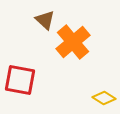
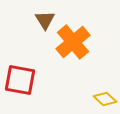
brown triangle: rotated 15 degrees clockwise
yellow diamond: moved 1 px right, 1 px down; rotated 10 degrees clockwise
